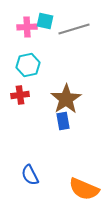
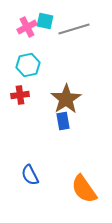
pink cross: rotated 24 degrees counterclockwise
orange semicircle: rotated 32 degrees clockwise
